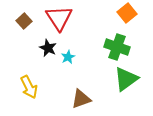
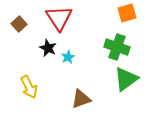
orange square: rotated 24 degrees clockwise
brown square: moved 5 px left, 3 px down
